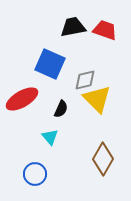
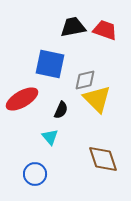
blue square: rotated 12 degrees counterclockwise
black semicircle: moved 1 px down
brown diamond: rotated 48 degrees counterclockwise
